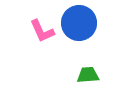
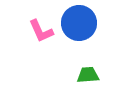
pink L-shape: moved 1 px left
